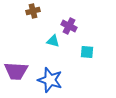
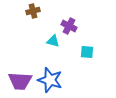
purple trapezoid: moved 4 px right, 10 px down
